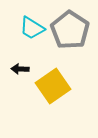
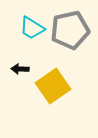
gray pentagon: rotated 27 degrees clockwise
